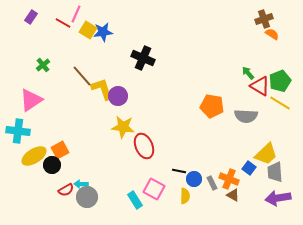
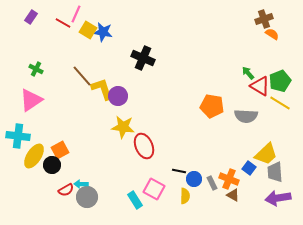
blue star: rotated 18 degrees clockwise
green cross: moved 7 px left, 4 px down; rotated 24 degrees counterclockwise
cyan cross: moved 5 px down
yellow ellipse: rotated 25 degrees counterclockwise
